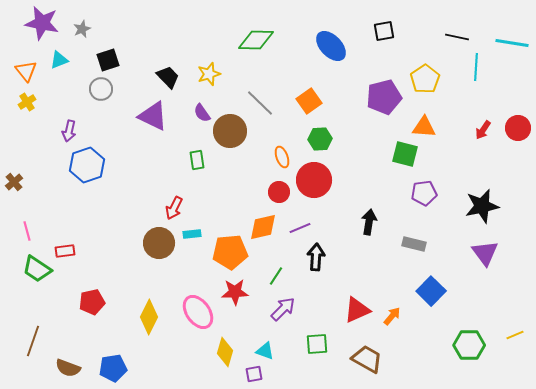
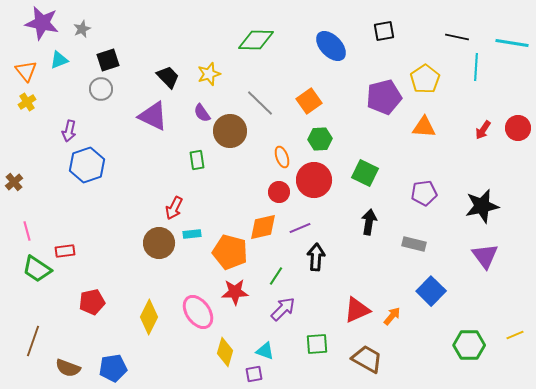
green square at (405, 154): moved 40 px left, 19 px down; rotated 12 degrees clockwise
orange pentagon at (230, 252): rotated 20 degrees clockwise
purple triangle at (485, 253): moved 3 px down
